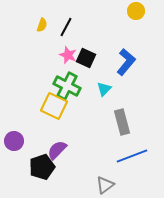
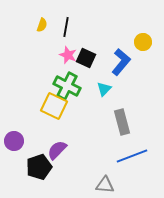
yellow circle: moved 7 px right, 31 px down
black line: rotated 18 degrees counterclockwise
blue L-shape: moved 5 px left
black pentagon: moved 3 px left
gray triangle: rotated 42 degrees clockwise
